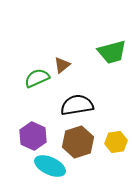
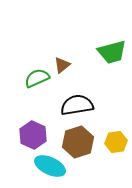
purple hexagon: moved 1 px up
